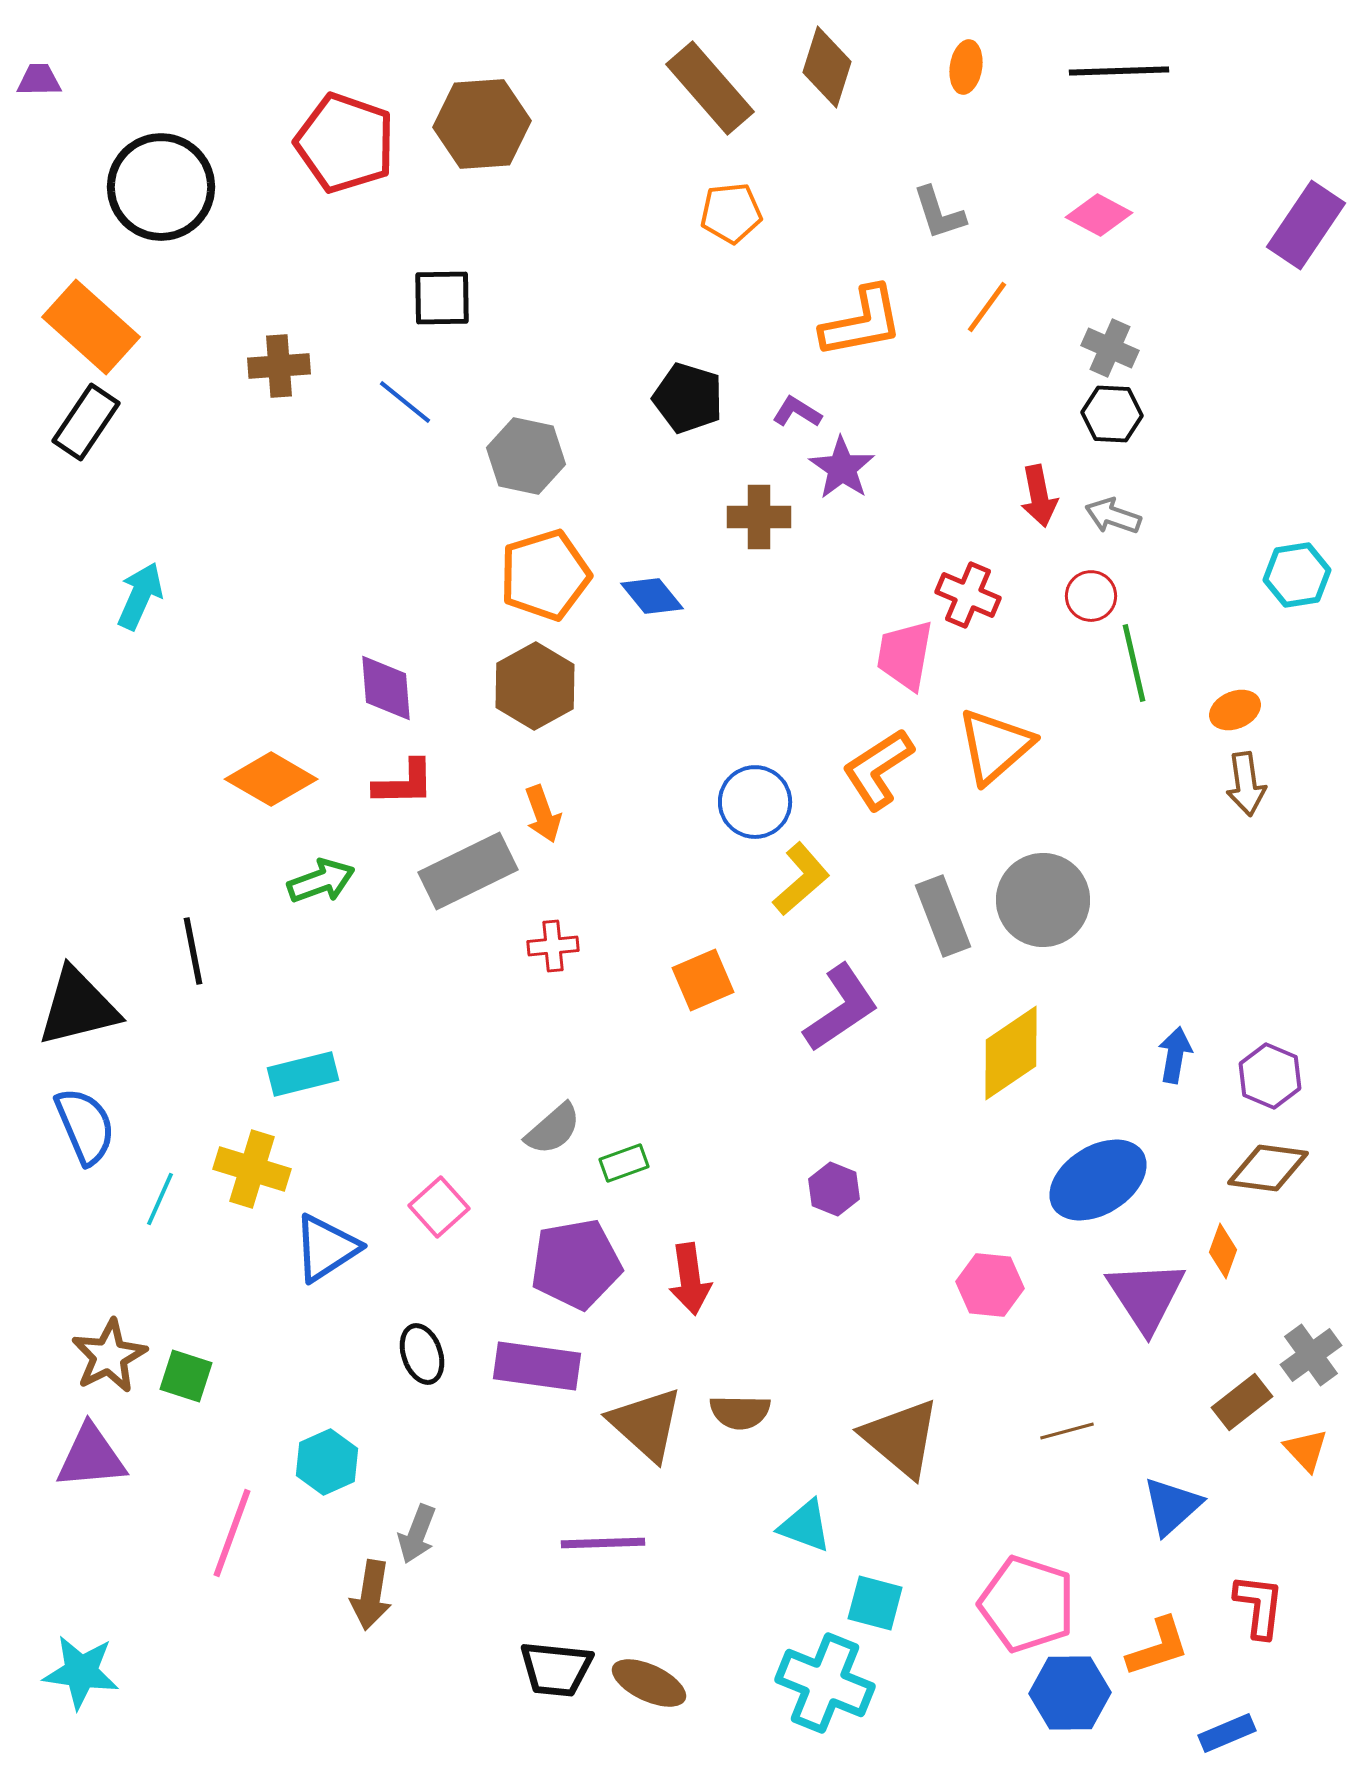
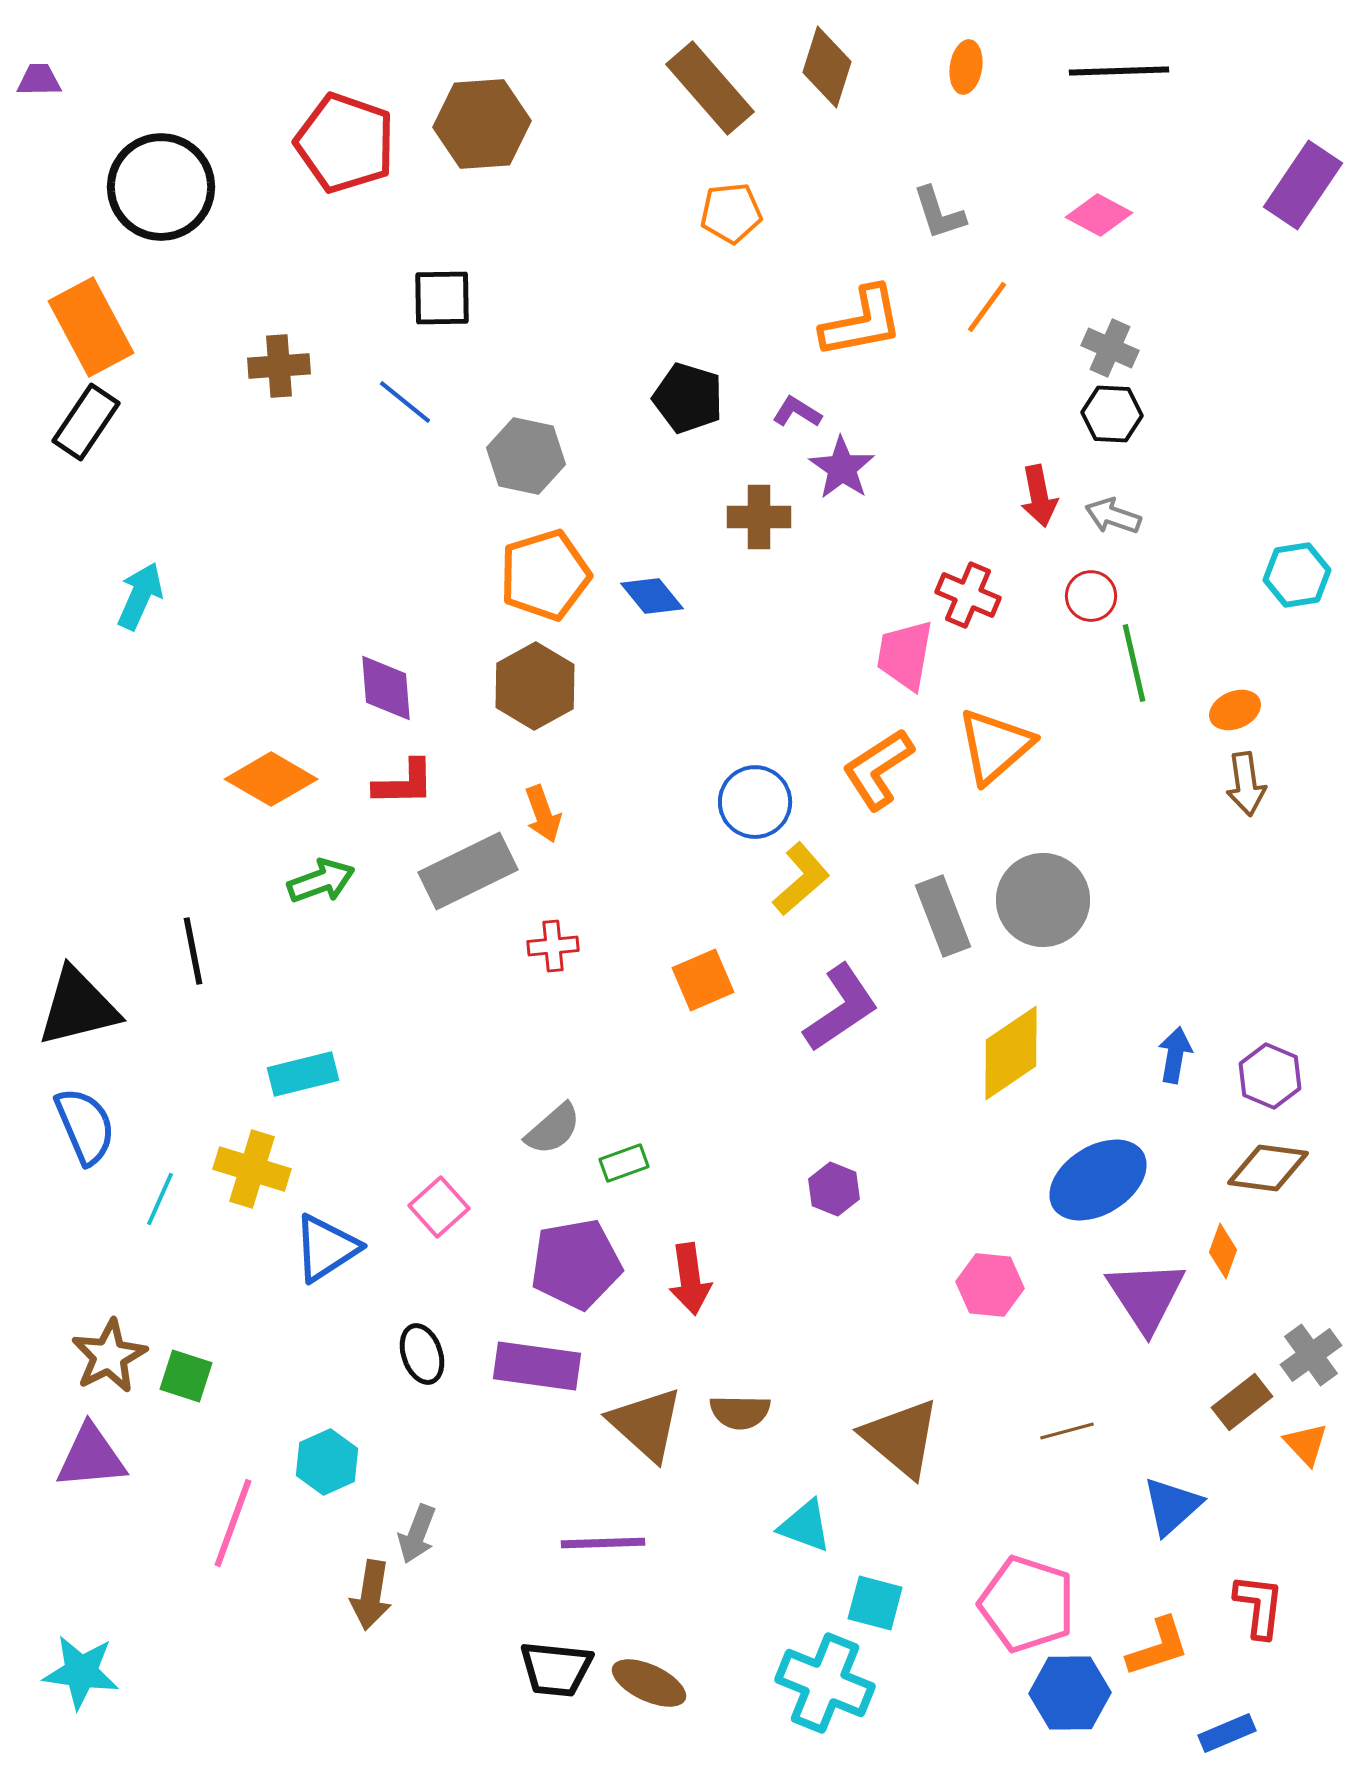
purple rectangle at (1306, 225): moved 3 px left, 40 px up
orange rectangle at (91, 327): rotated 20 degrees clockwise
orange triangle at (1306, 1450): moved 6 px up
pink line at (232, 1533): moved 1 px right, 10 px up
